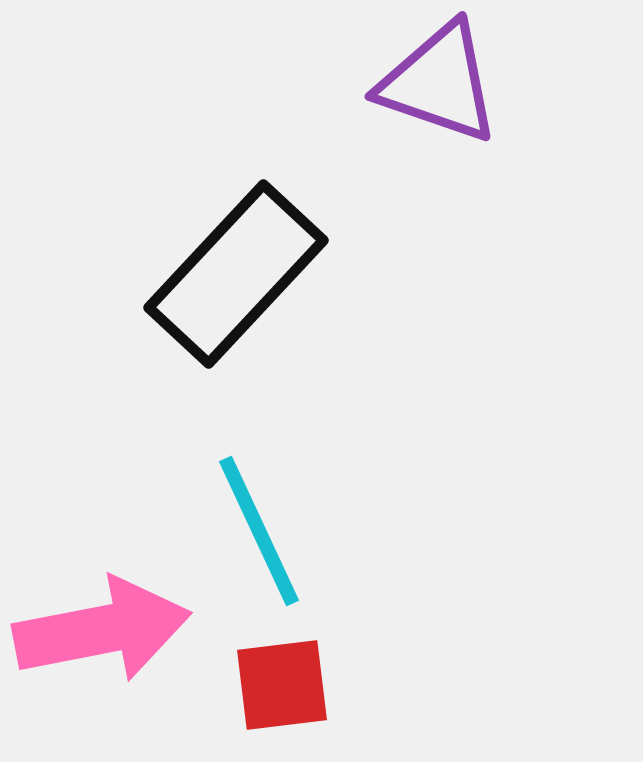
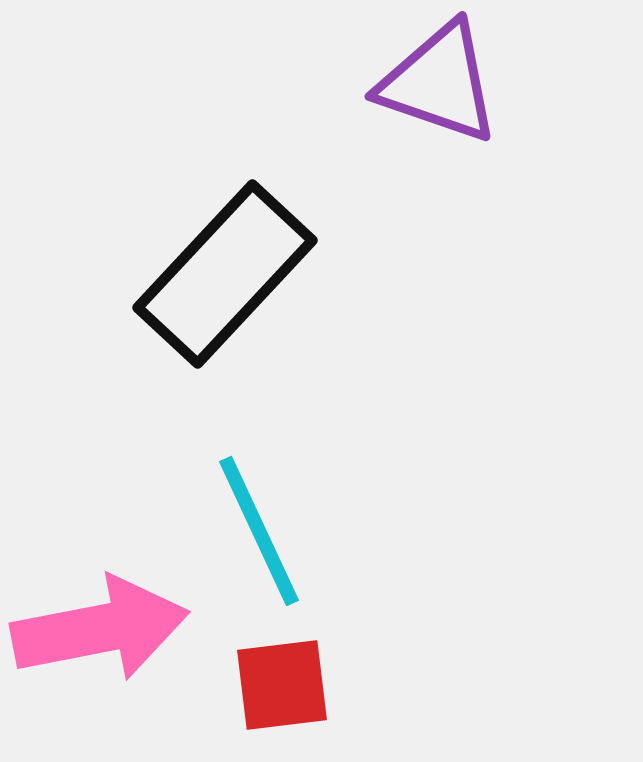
black rectangle: moved 11 px left
pink arrow: moved 2 px left, 1 px up
